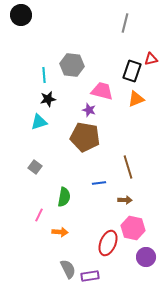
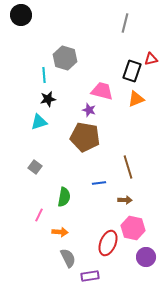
gray hexagon: moved 7 px left, 7 px up; rotated 10 degrees clockwise
gray semicircle: moved 11 px up
